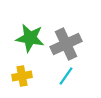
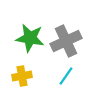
gray cross: moved 3 px up
